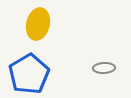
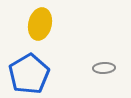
yellow ellipse: moved 2 px right
